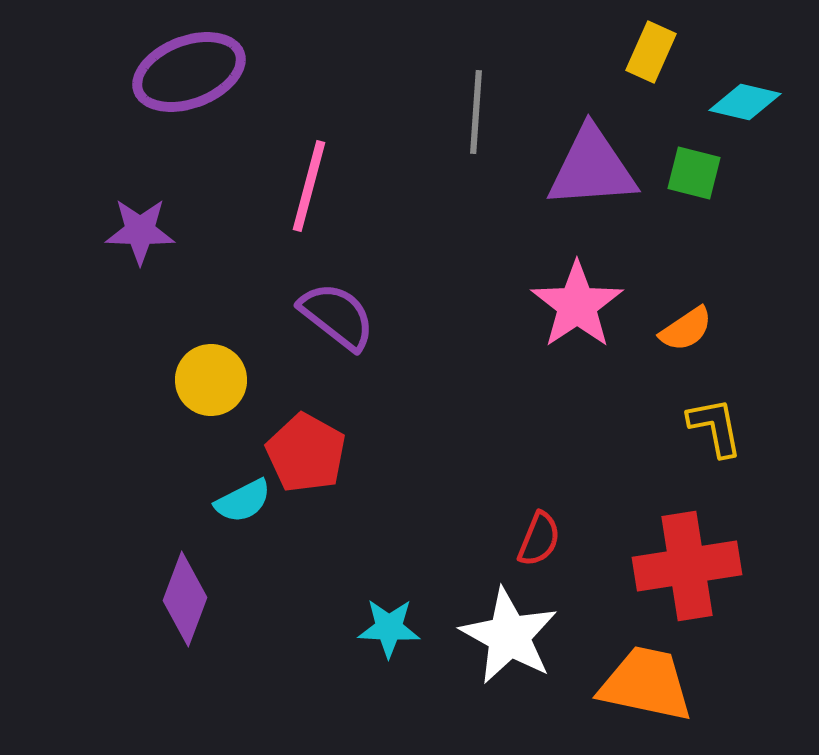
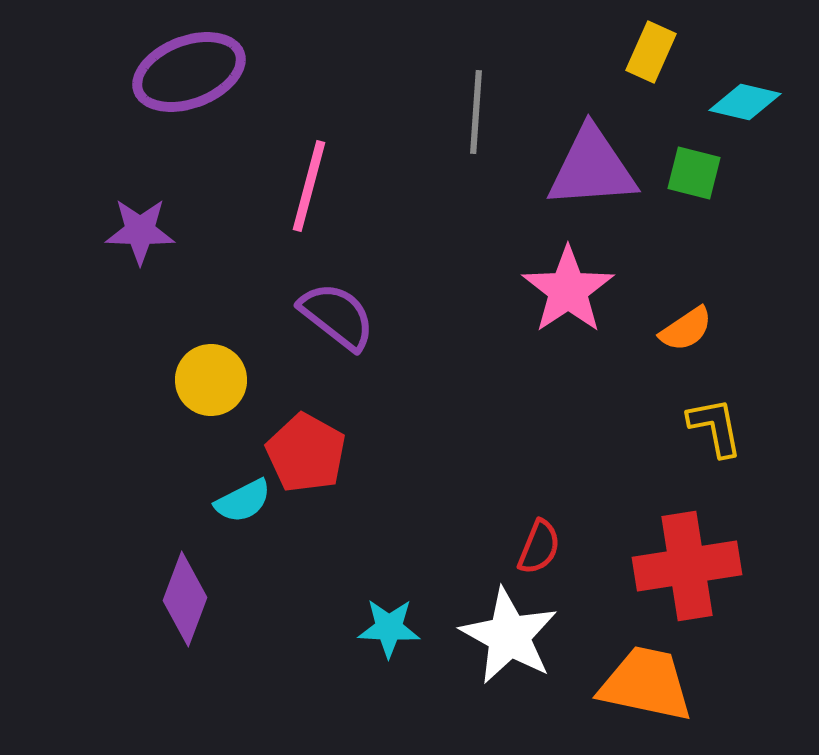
pink star: moved 9 px left, 15 px up
red semicircle: moved 8 px down
